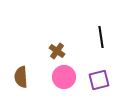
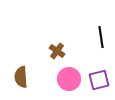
pink circle: moved 5 px right, 2 px down
